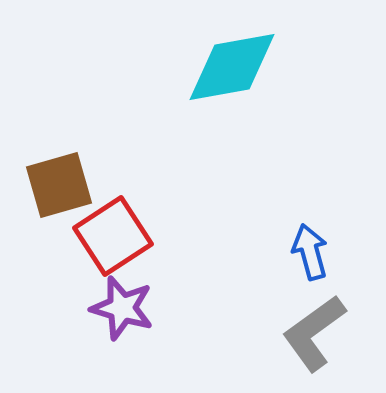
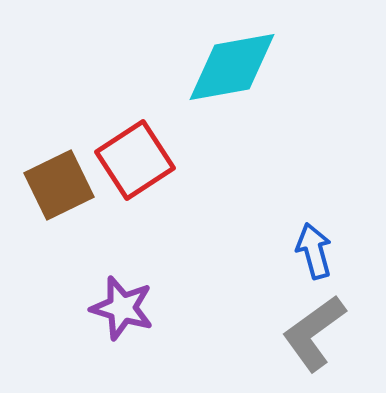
brown square: rotated 10 degrees counterclockwise
red square: moved 22 px right, 76 px up
blue arrow: moved 4 px right, 1 px up
